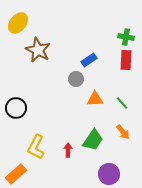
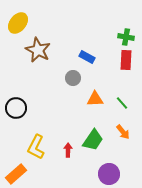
blue rectangle: moved 2 px left, 3 px up; rotated 63 degrees clockwise
gray circle: moved 3 px left, 1 px up
